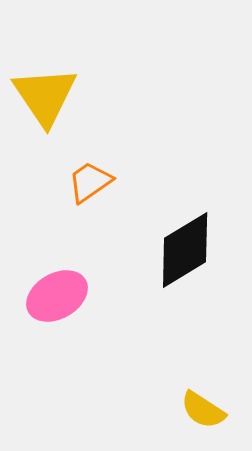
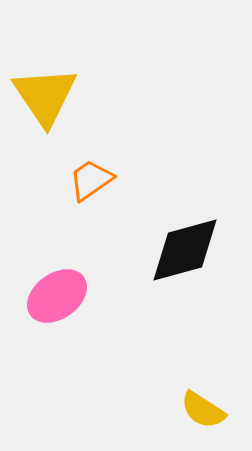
orange trapezoid: moved 1 px right, 2 px up
black diamond: rotated 16 degrees clockwise
pink ellipse: rotated 6 degrees counterclockwise
